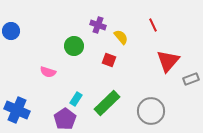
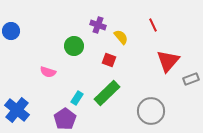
cyan rectangle: moved 1 px right, 1 px up
green rectangle: moved 10 px up
blue cross: rotated 15 degrees clockwise
